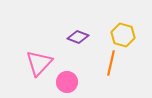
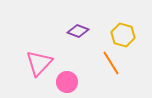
purple diamond: moved 6 px up
orange line: rotated 45 degrees counterclockwise
